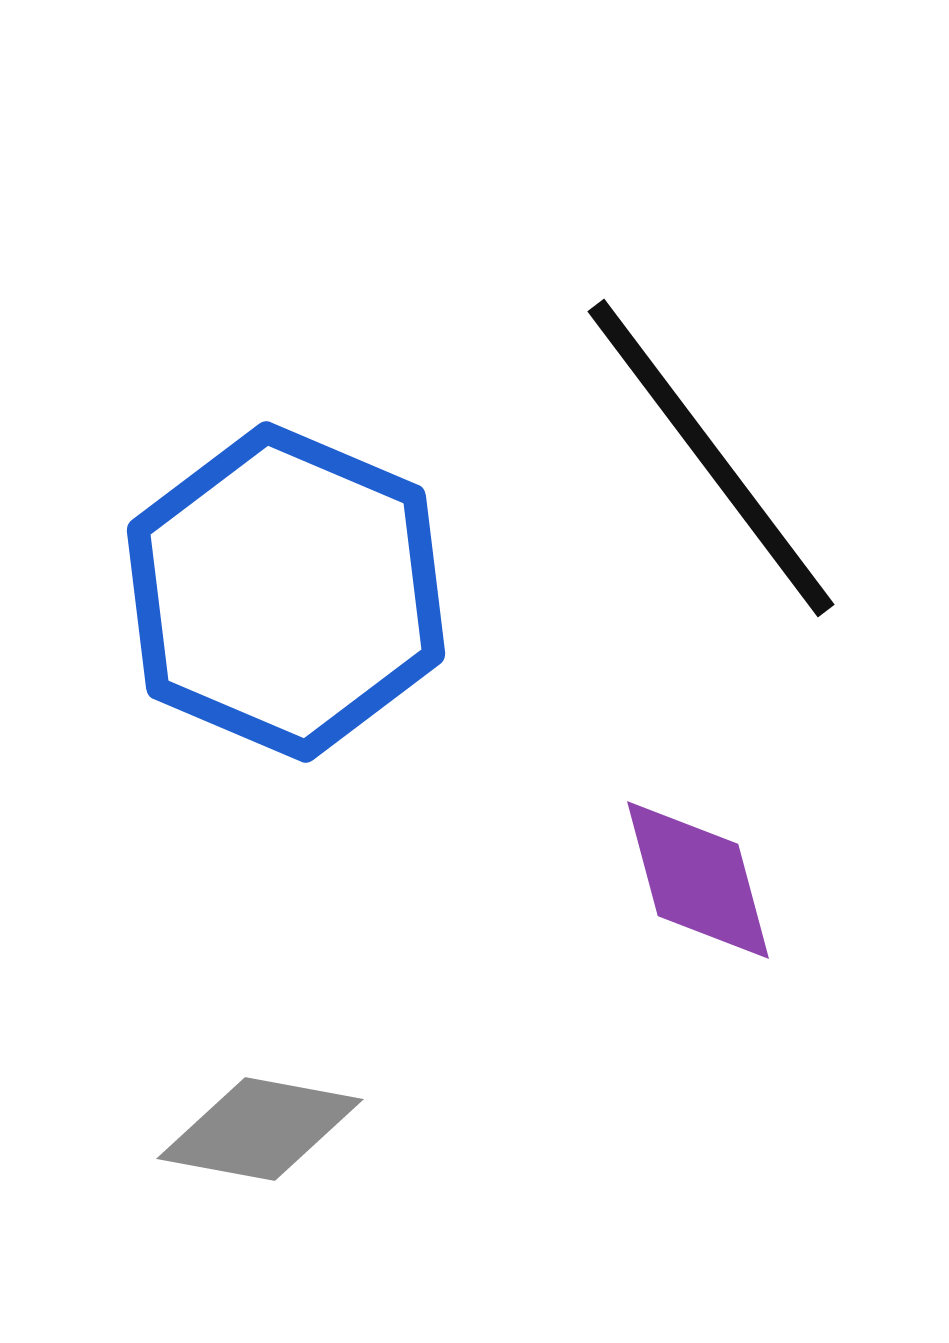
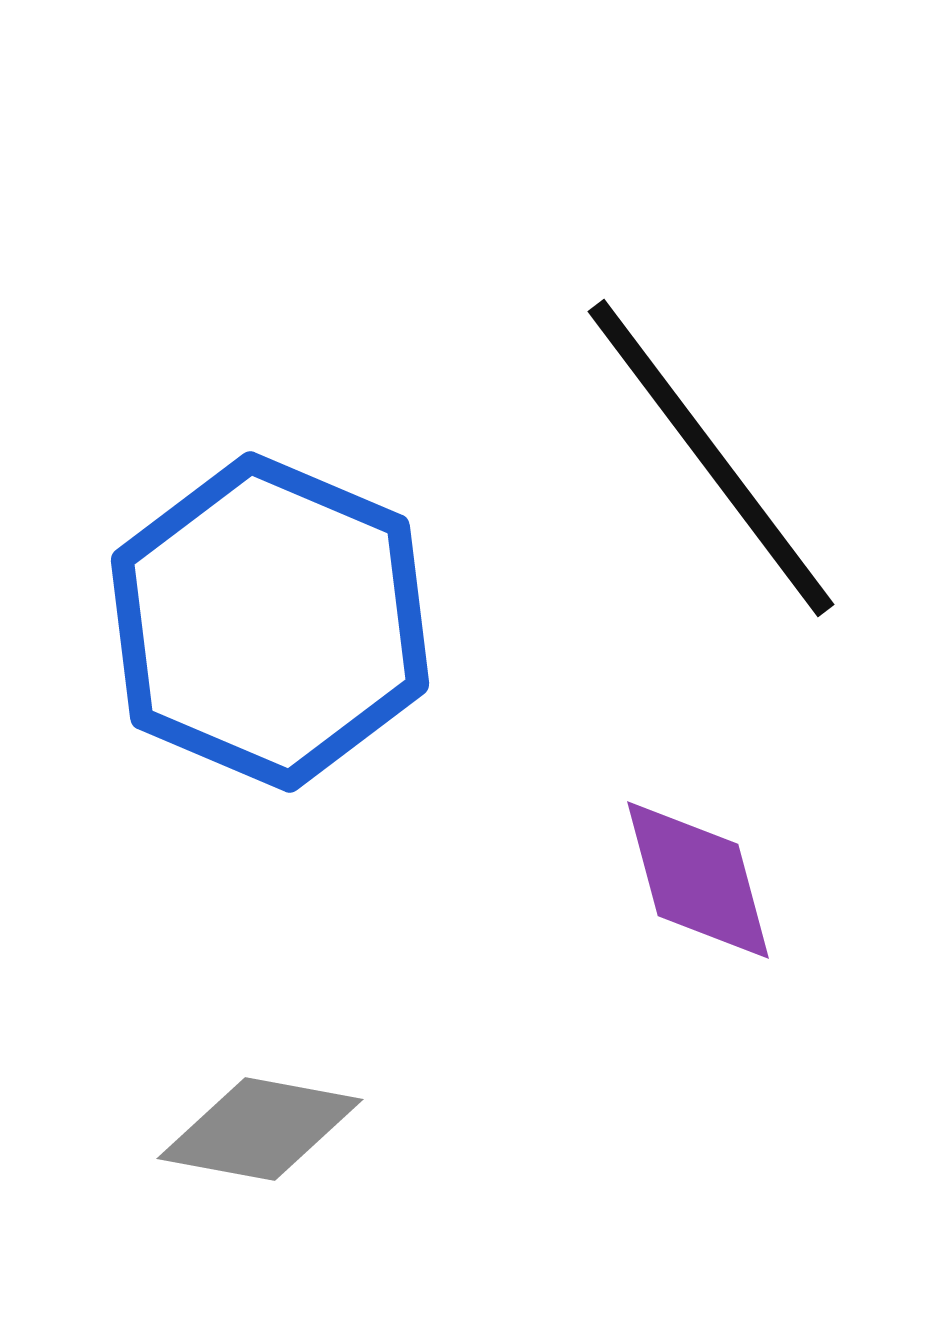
blue hexagon: moved 16 px left, 30 px down
